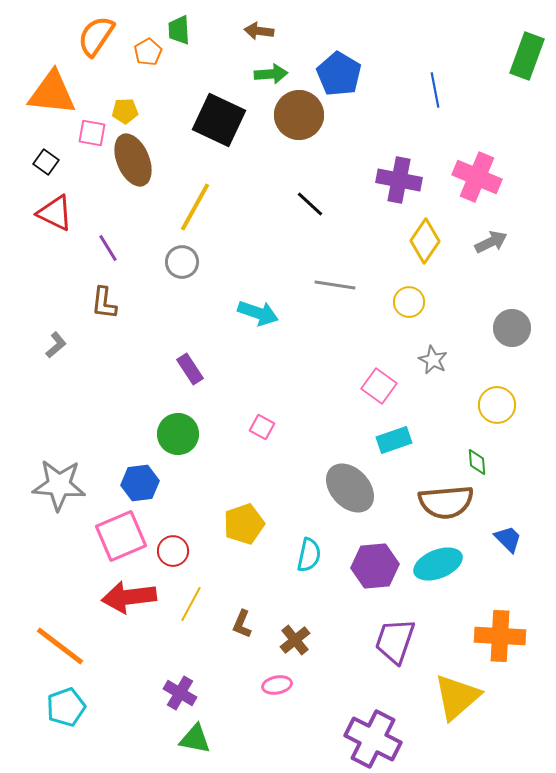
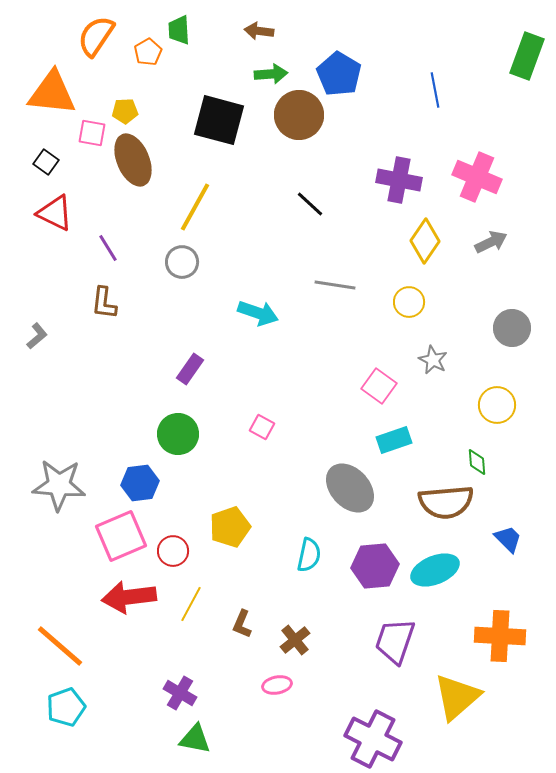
black square at (219, 120): rotated 10 degrees counterclockwise
gray L-shape at (56, 345): moved 19 px left, 9 px up
purple rectangle at (190, 369): rotated 68 degrees clockwise
yellow pentagon at (244, 524): moved 14 px left, 3 px down
cyan ellipse at (438, 564): moved 3 px left, 6 px down
orange line at (60, 646): rotated 4 degrees clockwise
